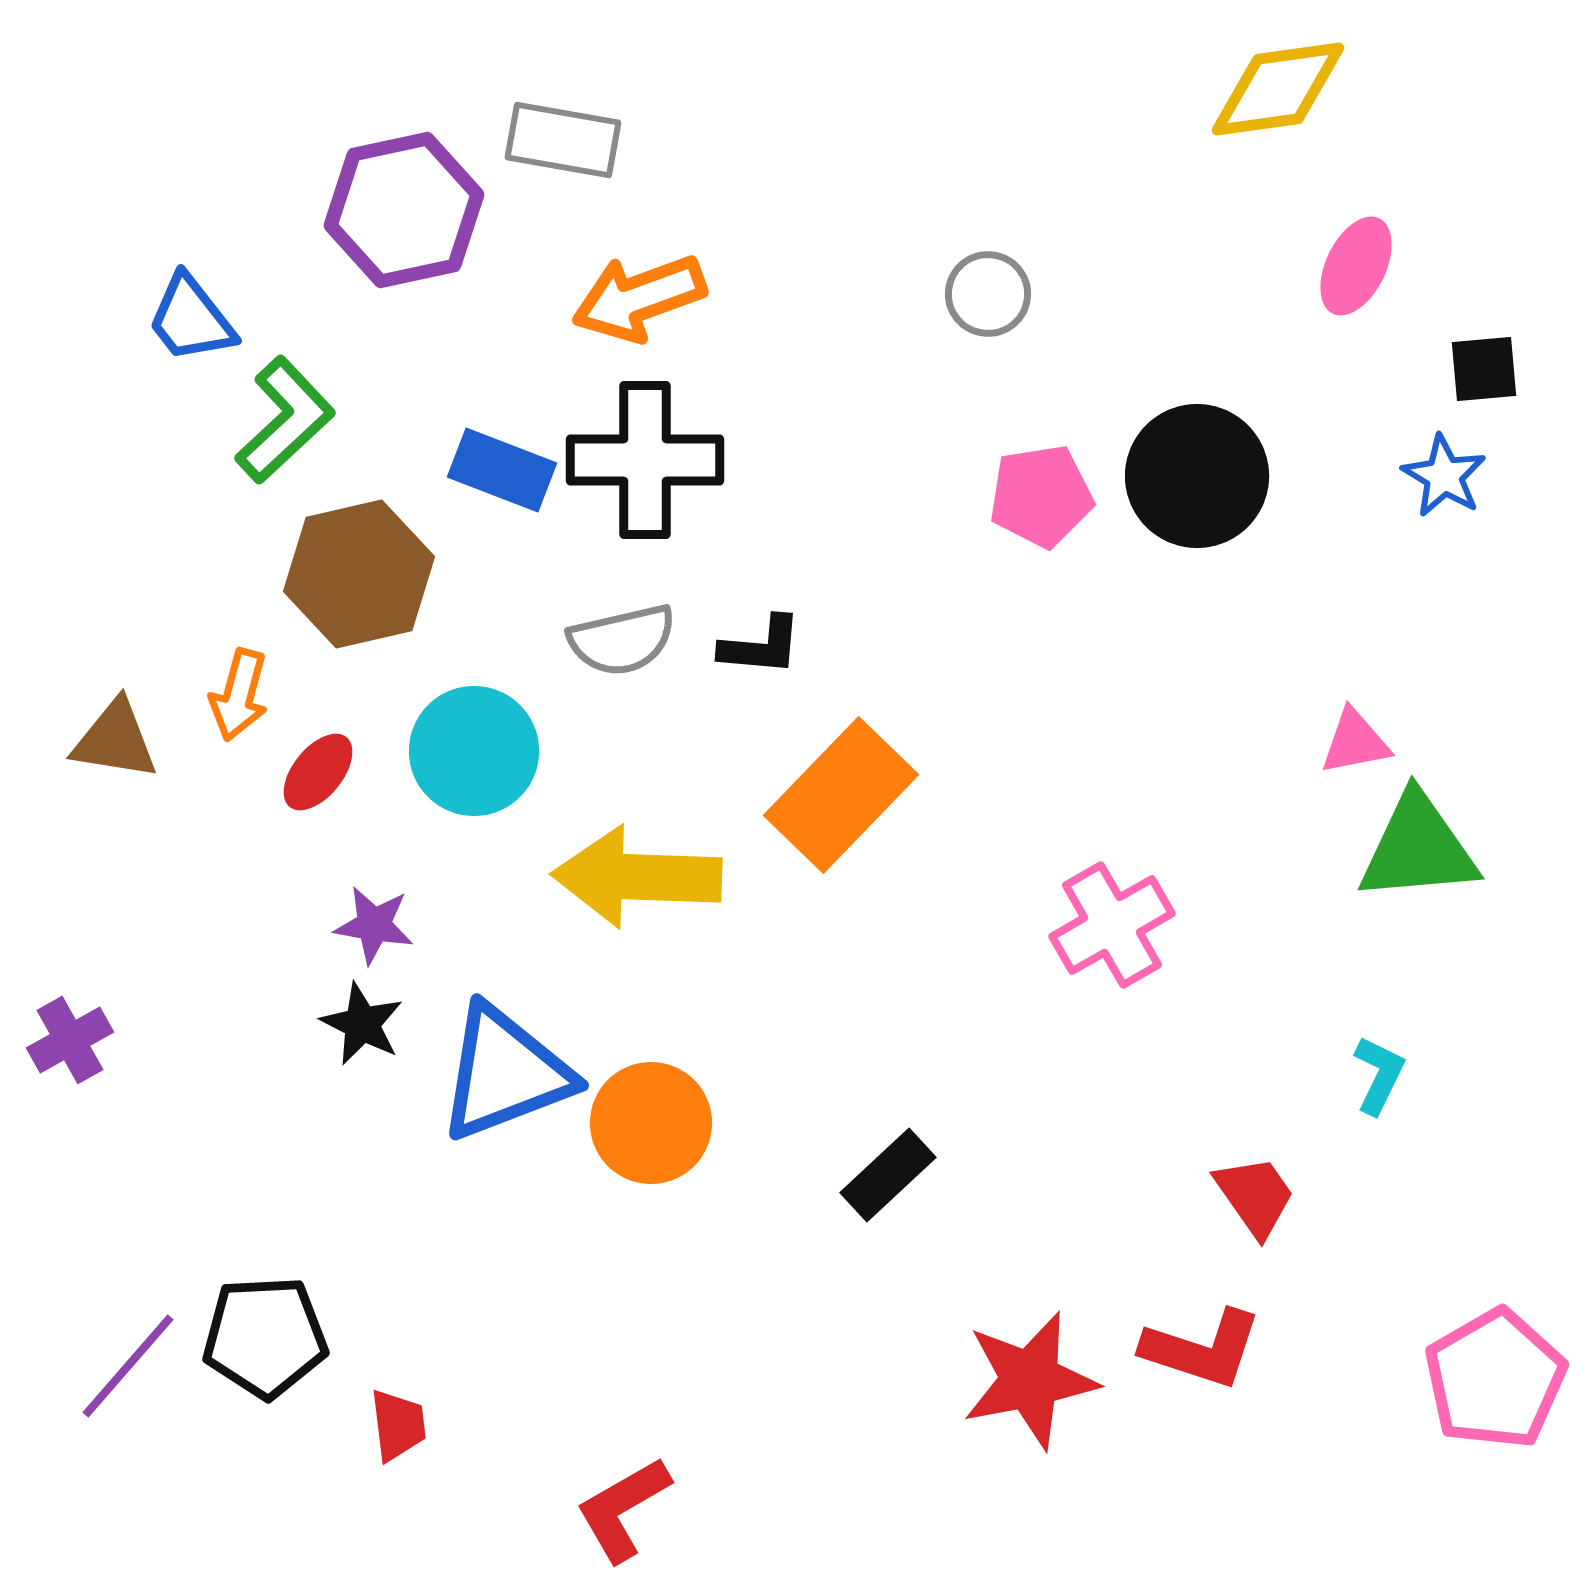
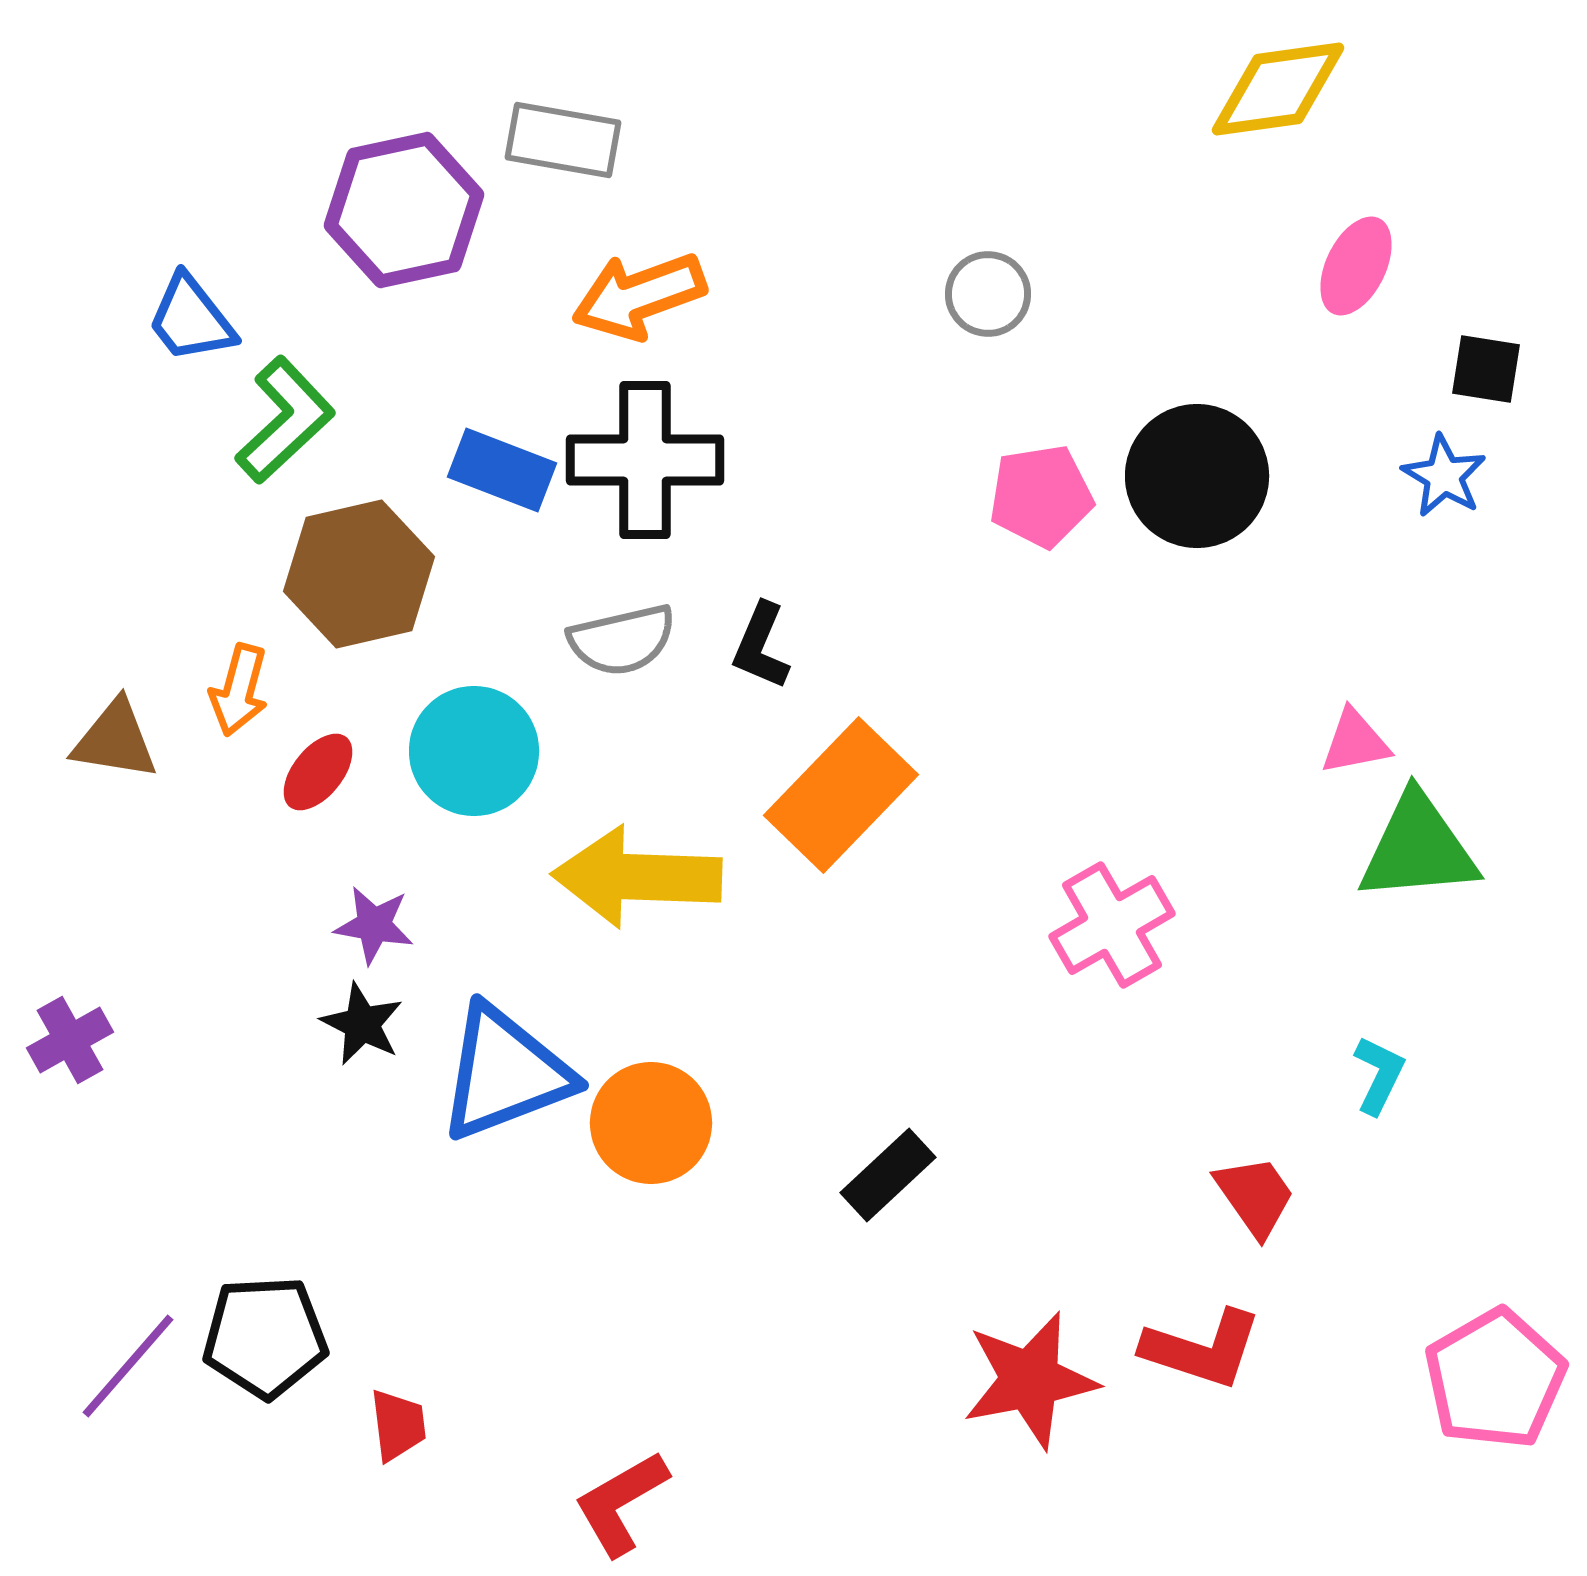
orange arrow at (639, 298): moved 2 px up
black square at (1484, 369): moved 2 px right; rotated 14 degrees clockwise
black L-shape at (761, 646): rotated 108 degrees clockwise
orange arrow at (239, 695): moved 5 px up
red L-shape at (623, 1509): moved 2 px left, 6 px up
